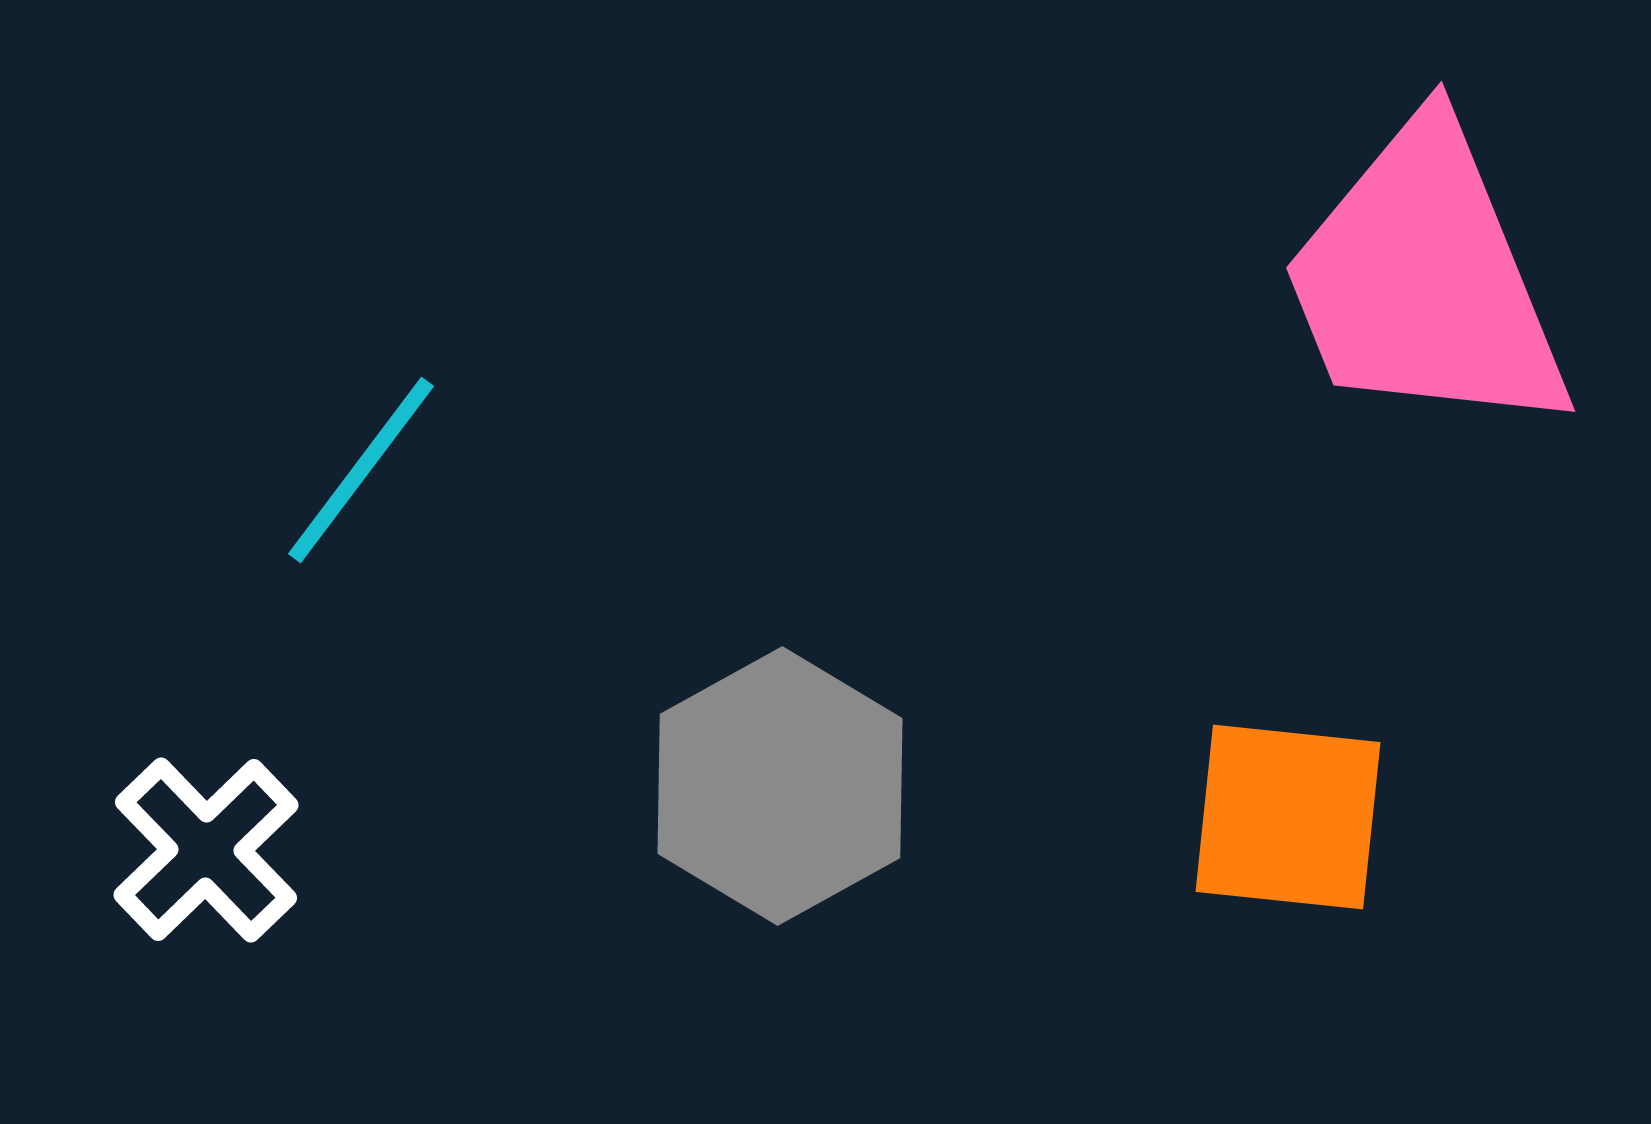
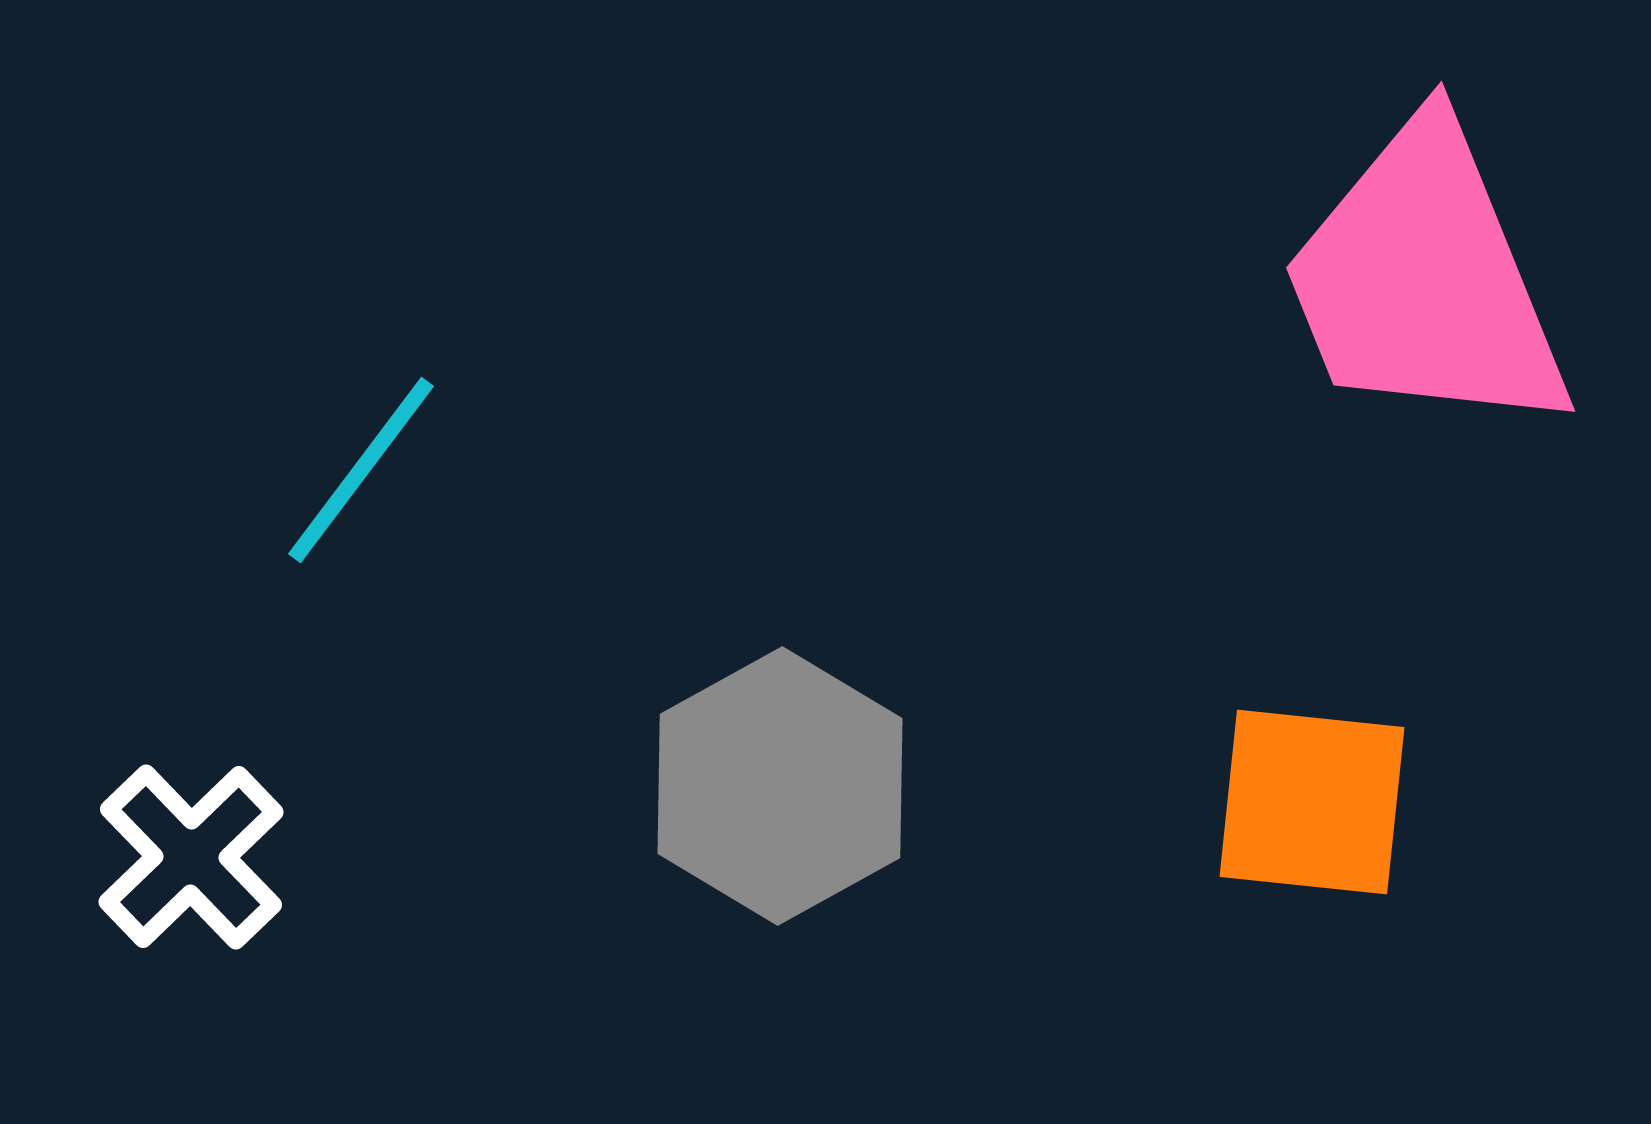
orange square: moved 24 px right, 15 px up
white cross: moved 15 px left, 7 px down
